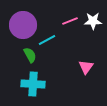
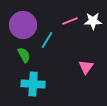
cyan line: rotated 30 degrees counterclockwise
green semicircle: moved 6 px left
